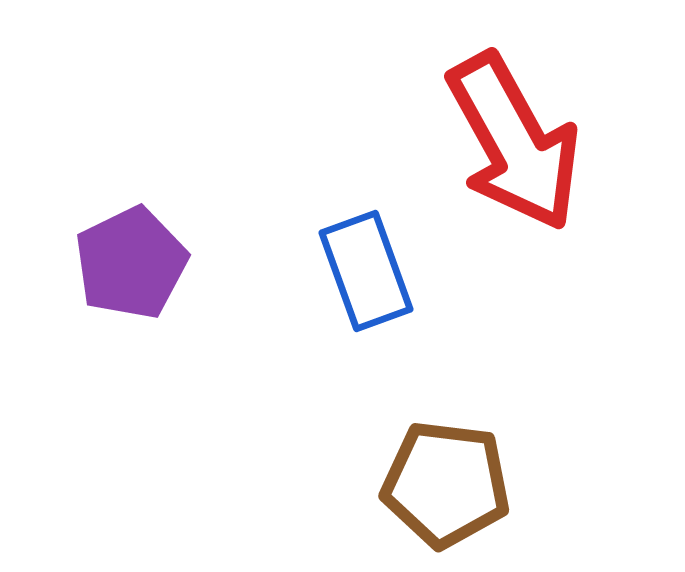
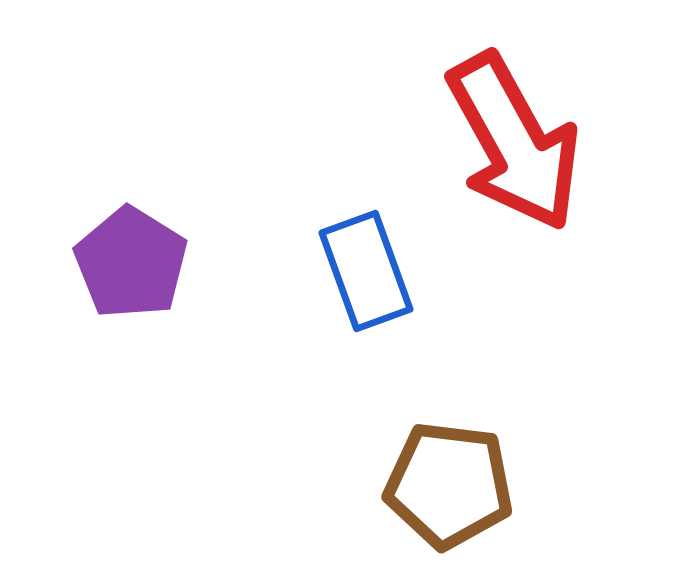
purple pentagon: rotated 14 degrees counterclockwise
brown pentagon: moved 3 px right, 1 px down
